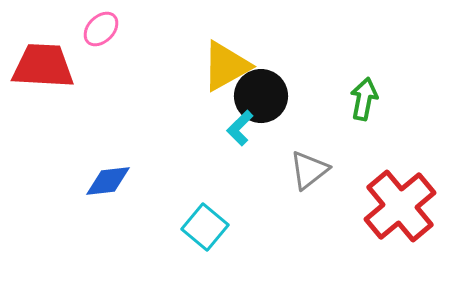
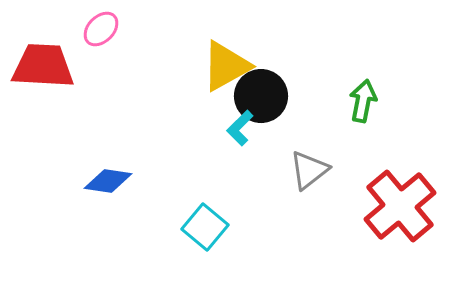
green arrow: moved 1 px left, 2 px down
blue diamond: rotated 15 degrees clockwise
